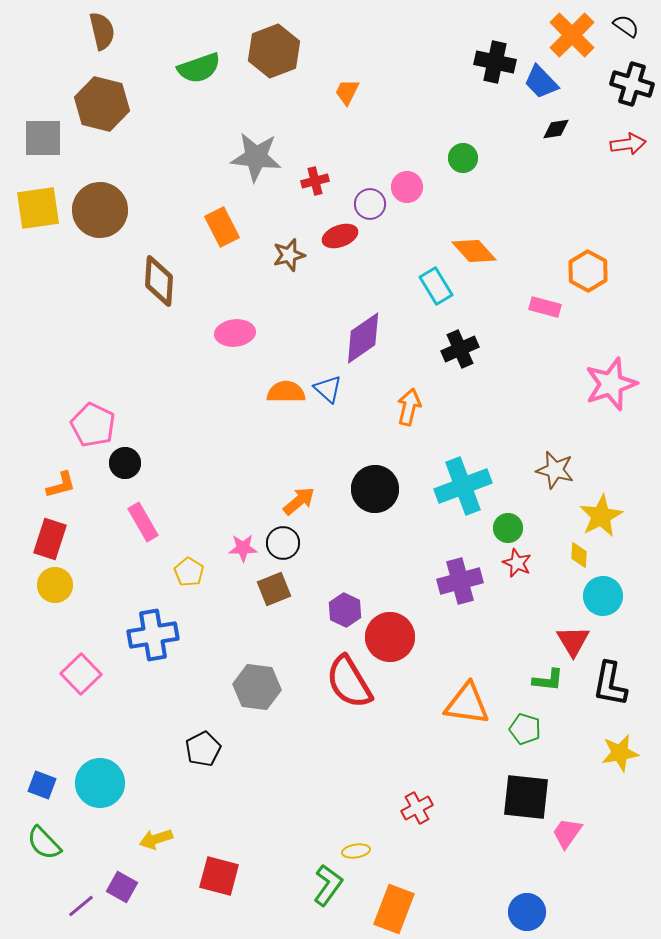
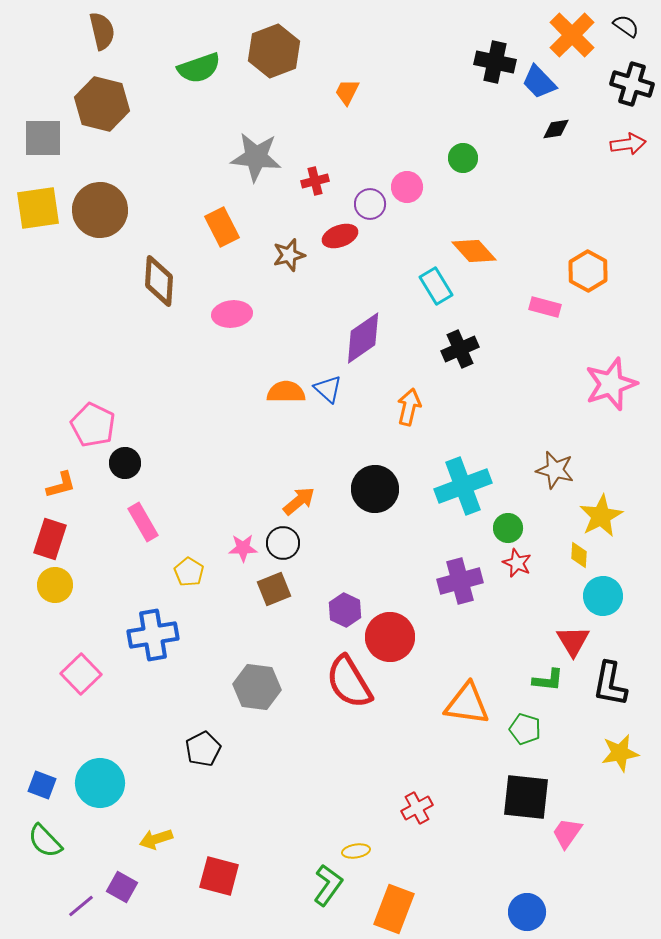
blue trapezoid at (541, 82): moved 2 px left
pink ellipse at (235, 333): moved 3 px left, 19 px up
green semicircle at (44, 843): moved 1 px right, 2 px up
